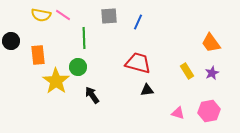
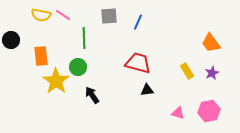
black circle: moved 1 px up
orange rectangle: moved 3 px right, 1 px down
